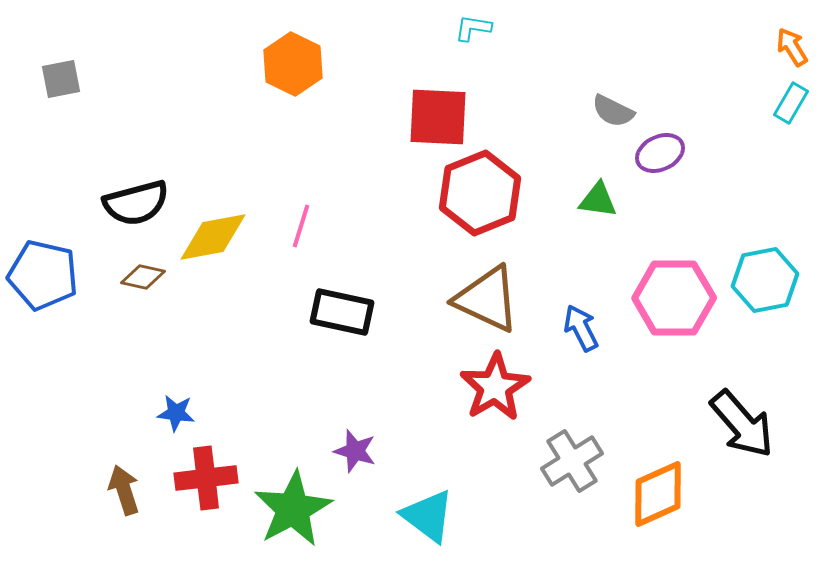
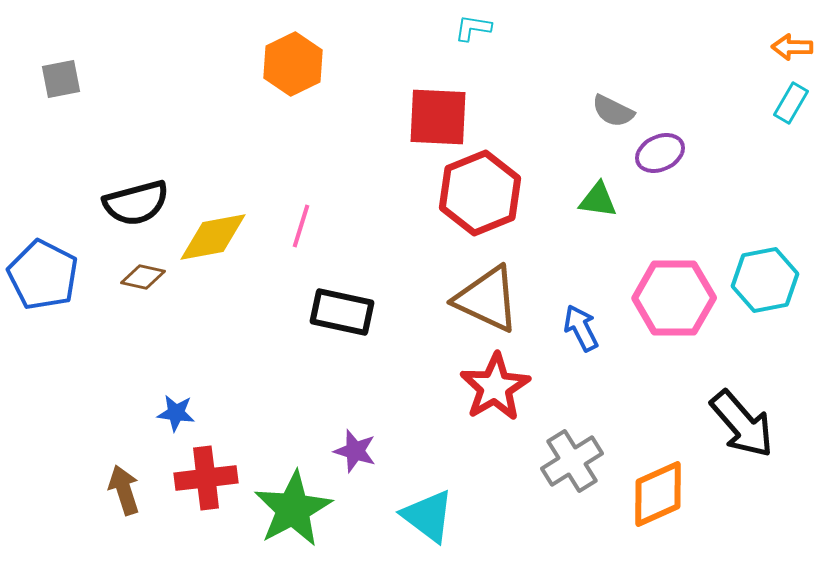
orange arrow: rotated 57 degrees counterclockwise
orange hexagon: rotated 8 degrees clockwise
blue pentagon: rotated 14 degrees clockwise
